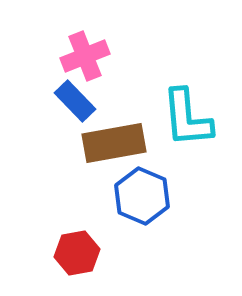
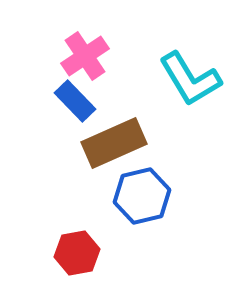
pink cross: rotated 12 degrees counterclockwise
cyan L-shape: moved 3 px right, 39 px up; rotated 26 degrees counterclockwise
brown rectangle: rotated 14 degrees counterclockwise
blue hexagon: rotated 24 degrees clockwise
